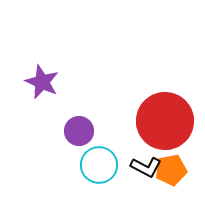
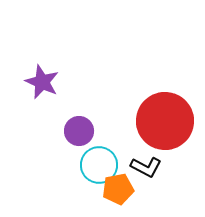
orange pentagon: moved 53 px left, 19 px down
